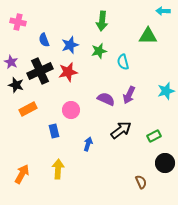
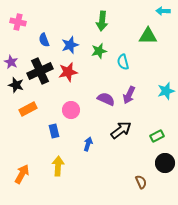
green rectangle: moved 3 px right
yellow arrow: moved 3 px up
